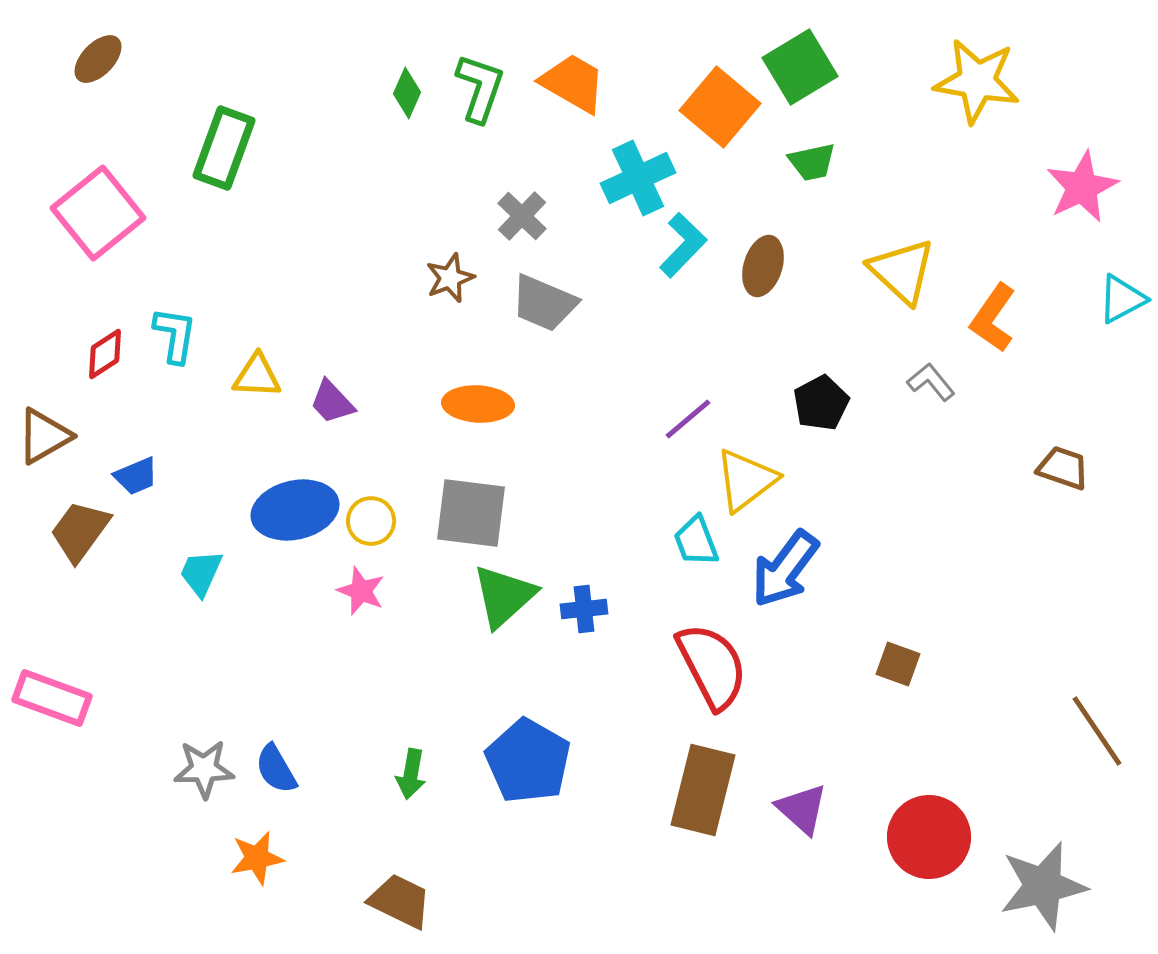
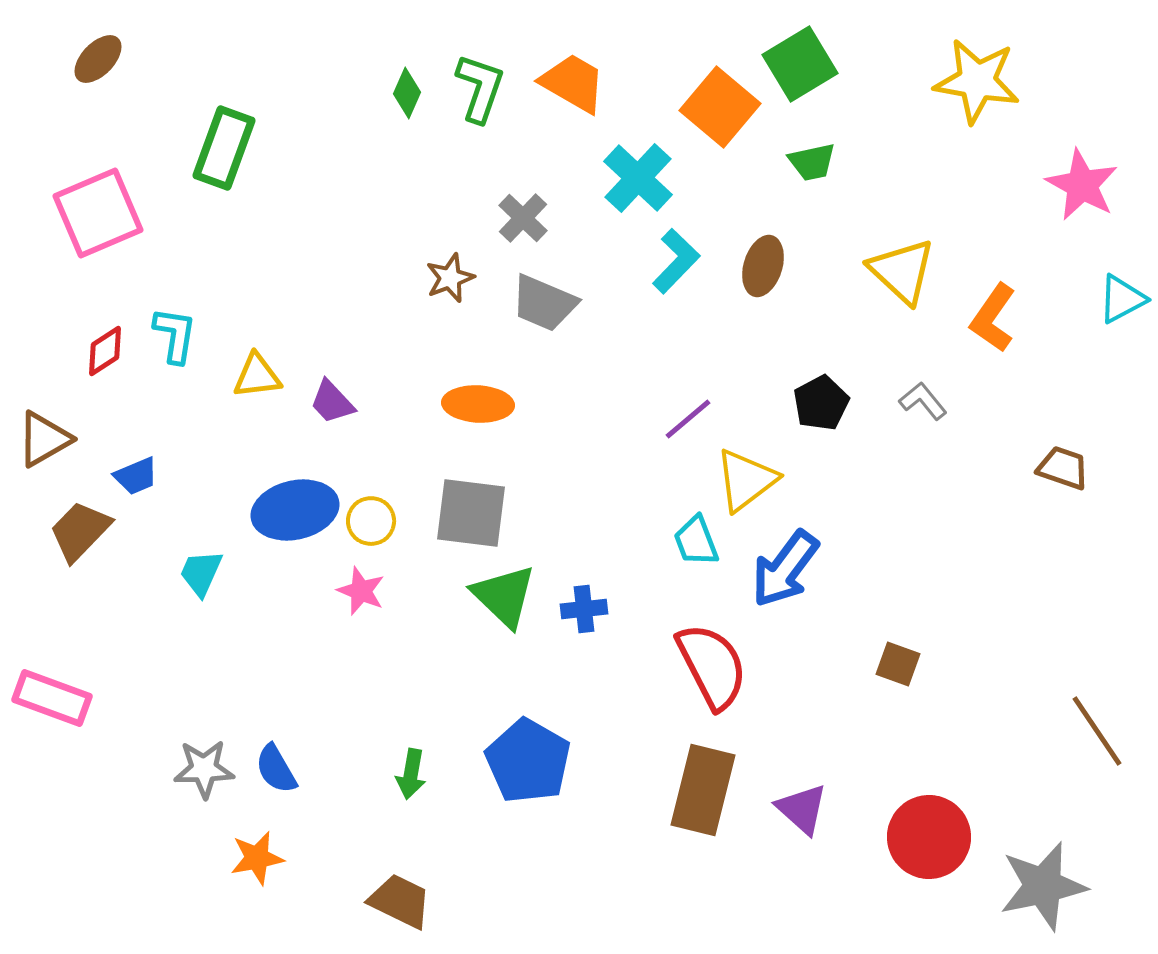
green square at (800, 67): moved 3 px up
cyan cross at (638, 178): rotated 22 degrees counterclockwise
pink star at (1082, 187): moved 2 px up; rotated 18 degrees counterclockwise
pink square at (98, 213): rotated 16 degrees clockwise
gray cross at (522, 216): moved 1 px right, 2 px down
cyan L-shape at (683, 245): moved 7 px left, 16 px down
red diamond at (105, 354): moved 3 px up
yellow triangle at (257, 376): rotated 10 degrees counterclockwise
gray L-shape at (931, 382): moved 8 px left, 19 px down
brown triangle at (44, 436): moved 3 px down
brown trapezoid at (80, 531): rotated 8 degrees clockwise
green triangle at (504, 596): rotated 34 degrees counterclockwise
